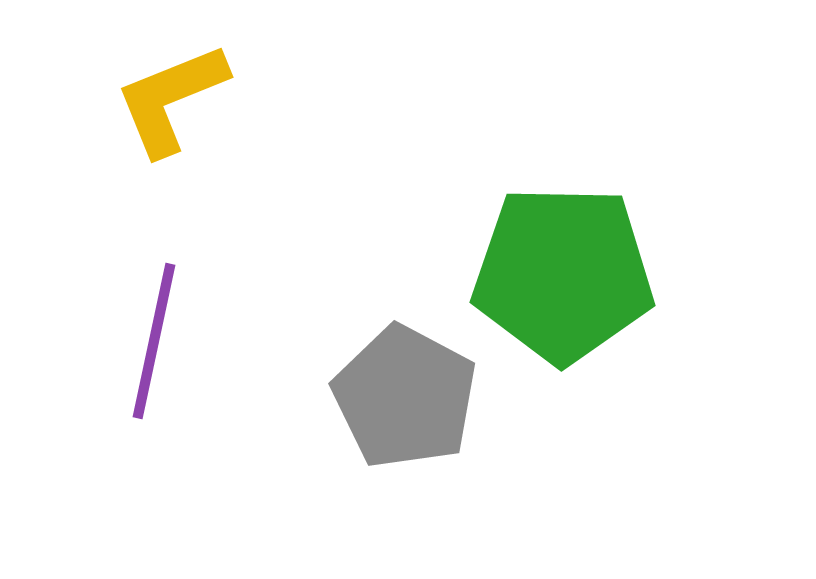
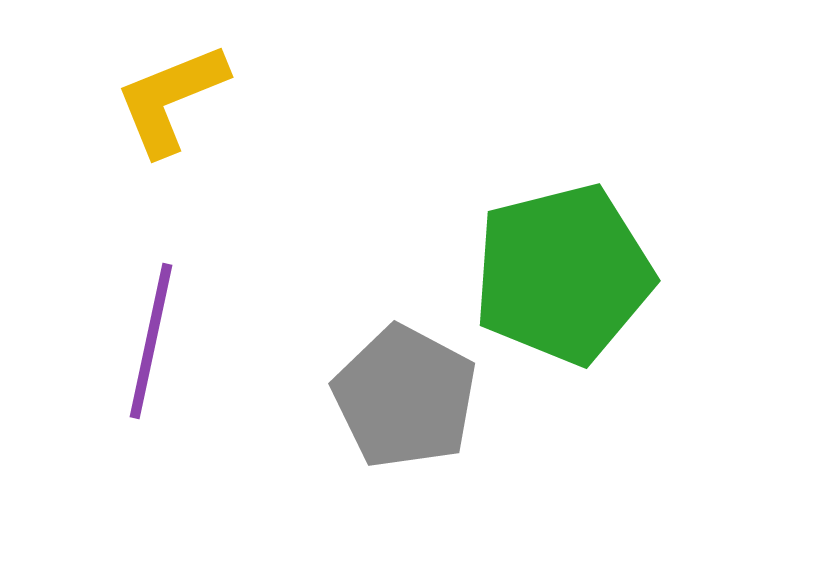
green pentagon: rotated 15 degrees counterclockwise
purple line: moved 3 px left
